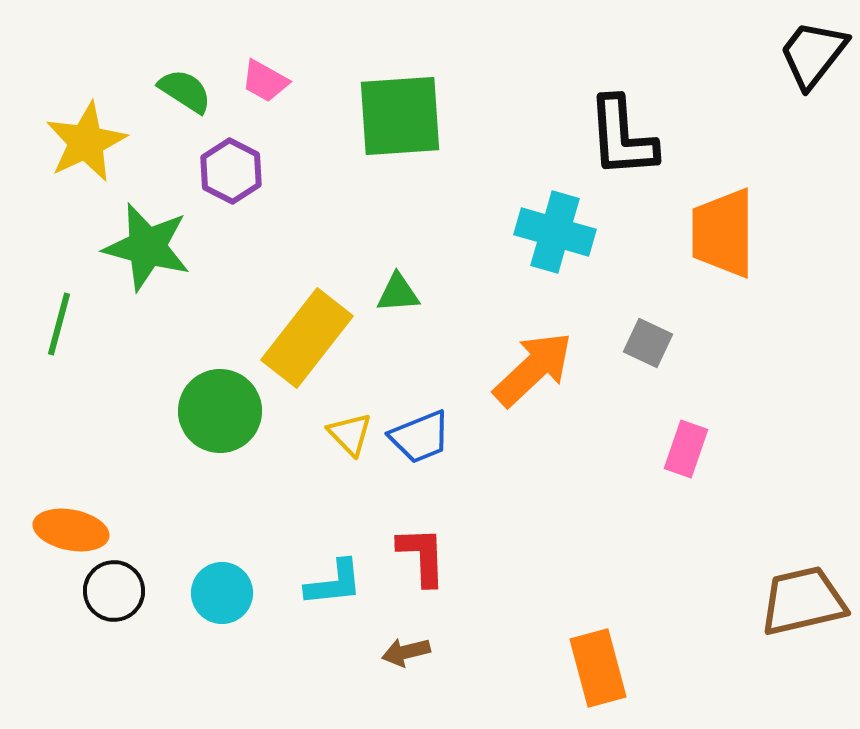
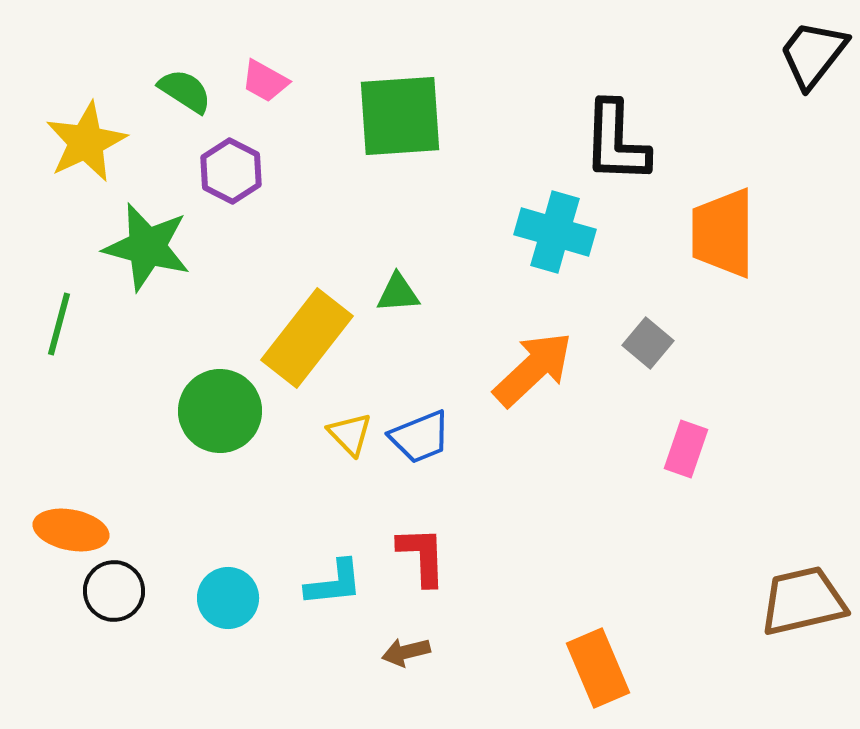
black L-shape: moved 6 px left, 5 px down; rotated 6 degrees clockwise
gray square: rotated 15 degrees clockwise
cyan circle: moved 6 px right, 5 px down
orange rectangle: rotated 8 degrees counterclockwise
